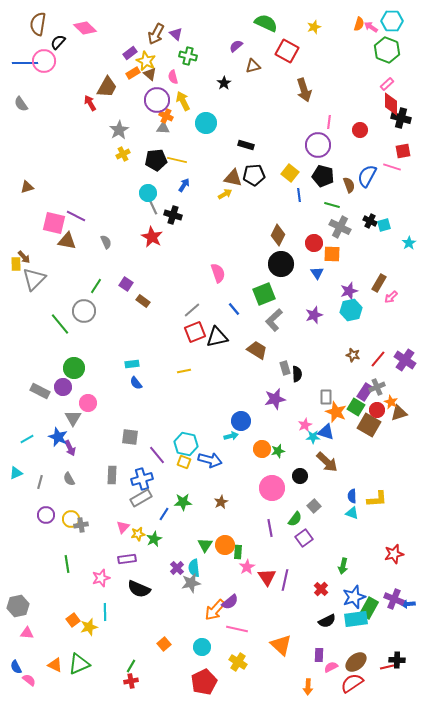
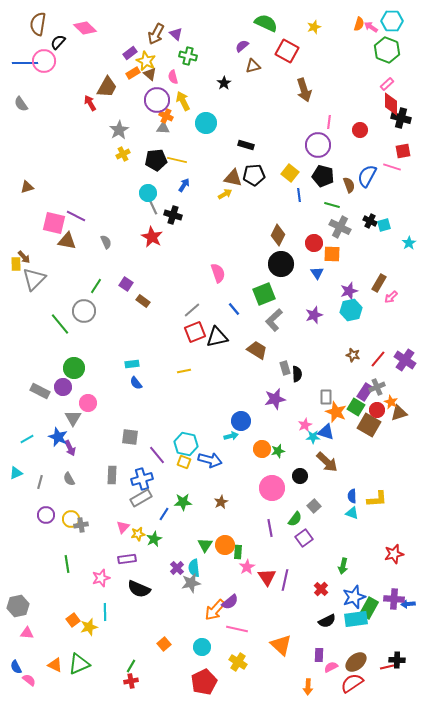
purple semicircle at (236, 46): moved 6 px right
purple cross at (394, 599): rotated 18 degrees counterclockwise
